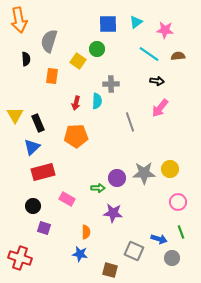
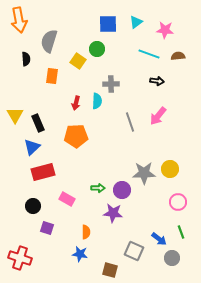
cyan line: rotated 15 degrees counterclockwise
pink arrow: moved 2 px left, 8 px down
purple circle: moved 5 px right, 12 px down
purple square: moved 3 px right
blue arrow: rotated 21 degrees clockwise
